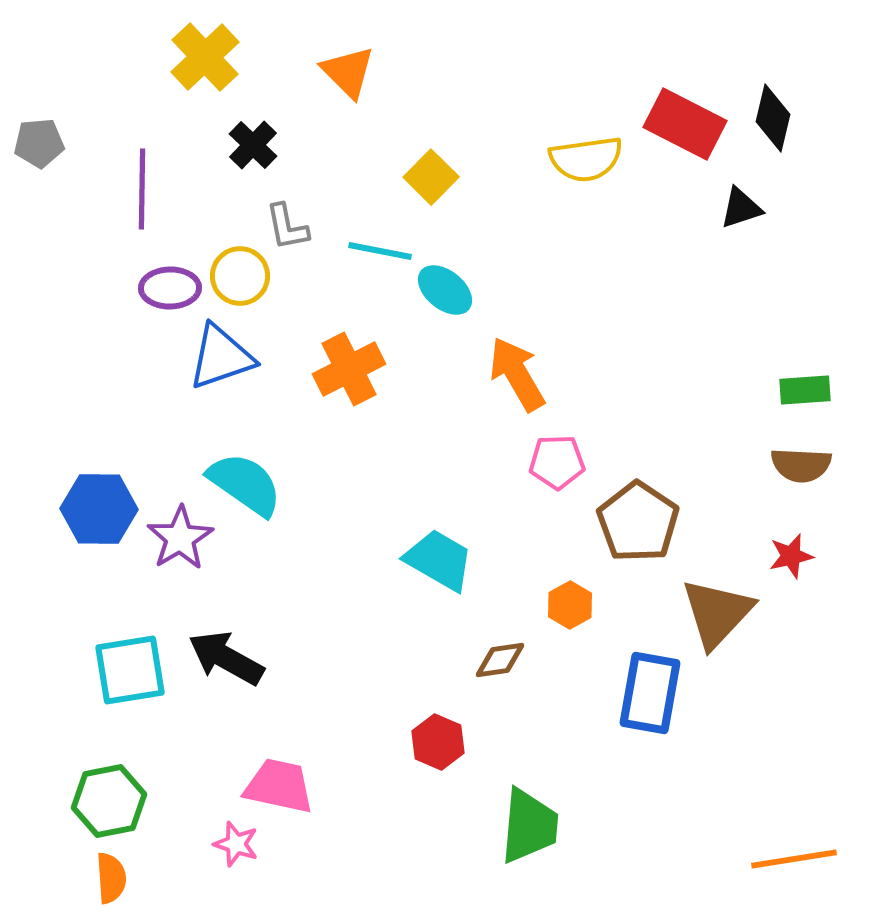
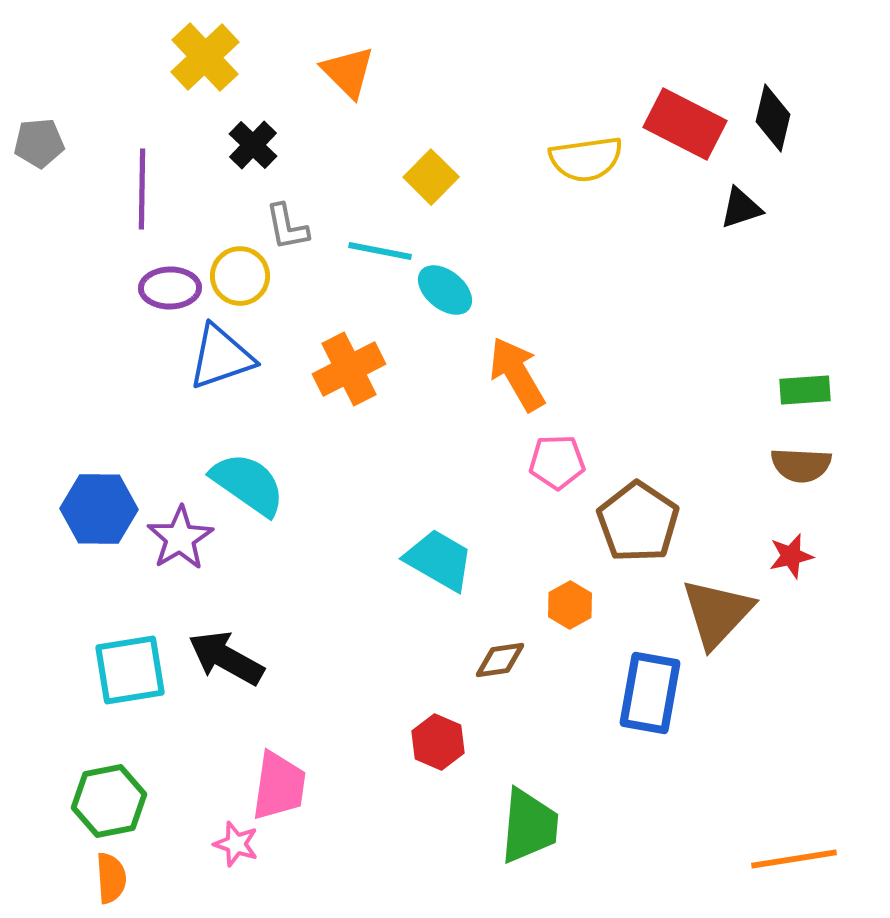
cyan semicircle: moved 3 px right
pink trapezoid: rotated 86 degrees clockwise
